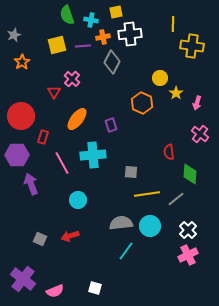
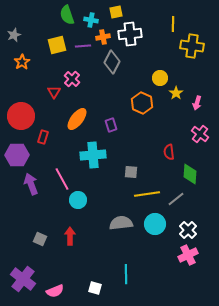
pink line at (62, 163): moved 16 px down
cyan circle at (150, 226): moved 5 px right, 2 px up
red arrow at (70, 236): rotated 108 degrees clockwise
cyan line at (126, 251): moved 23 px down; rotated 36 degrees counterclockwise
